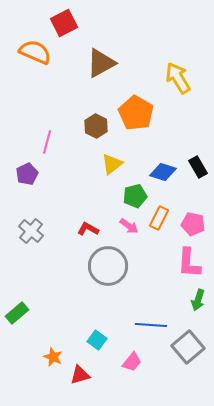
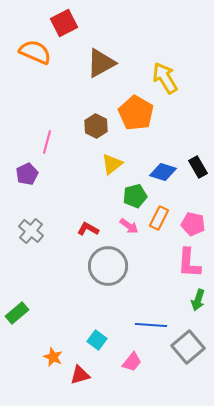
yellow arrow: moved 13 px left
